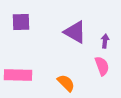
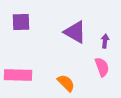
pink semicircle: moved 1 px down
